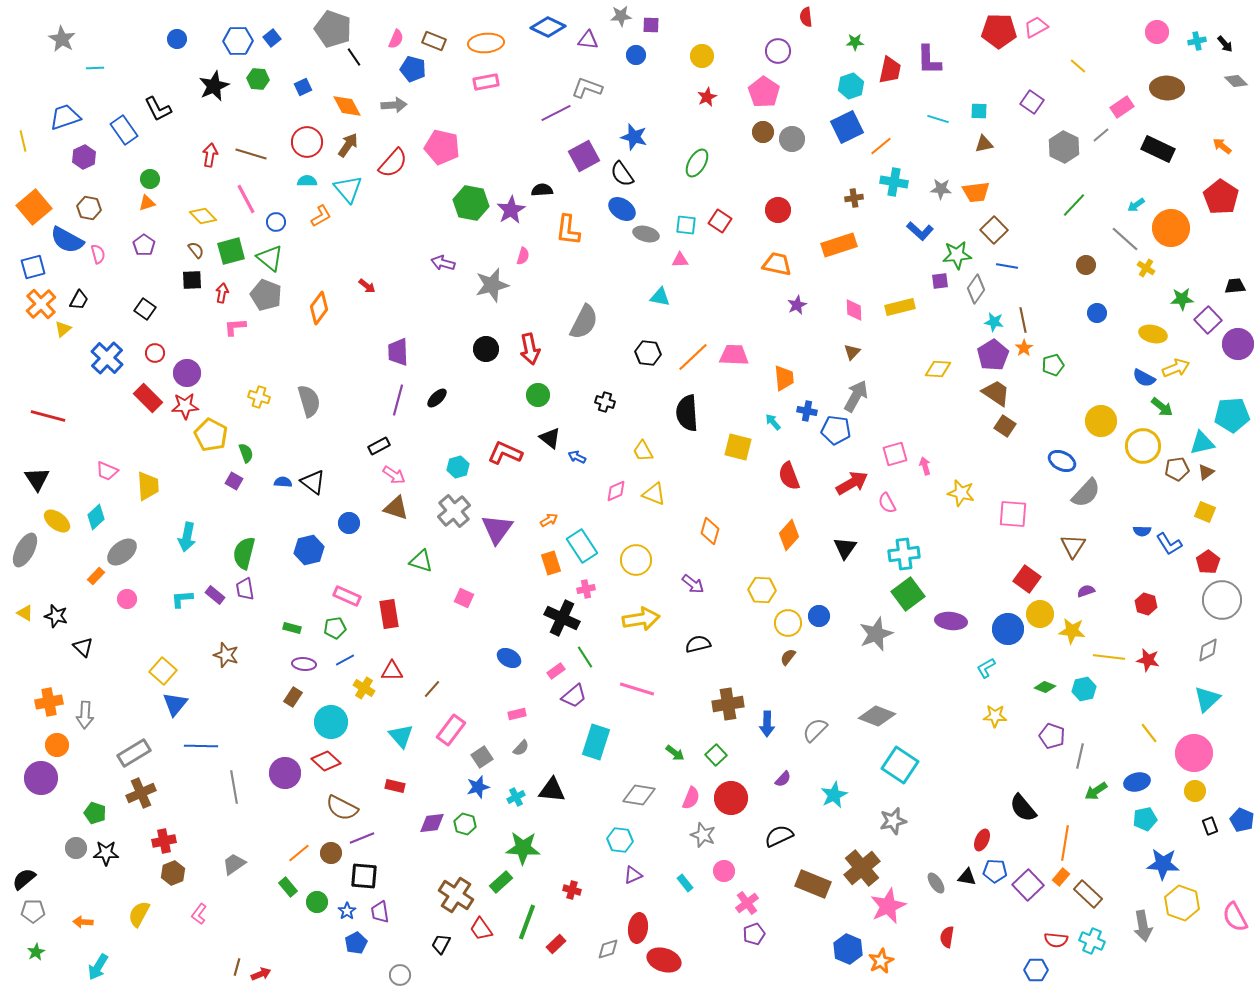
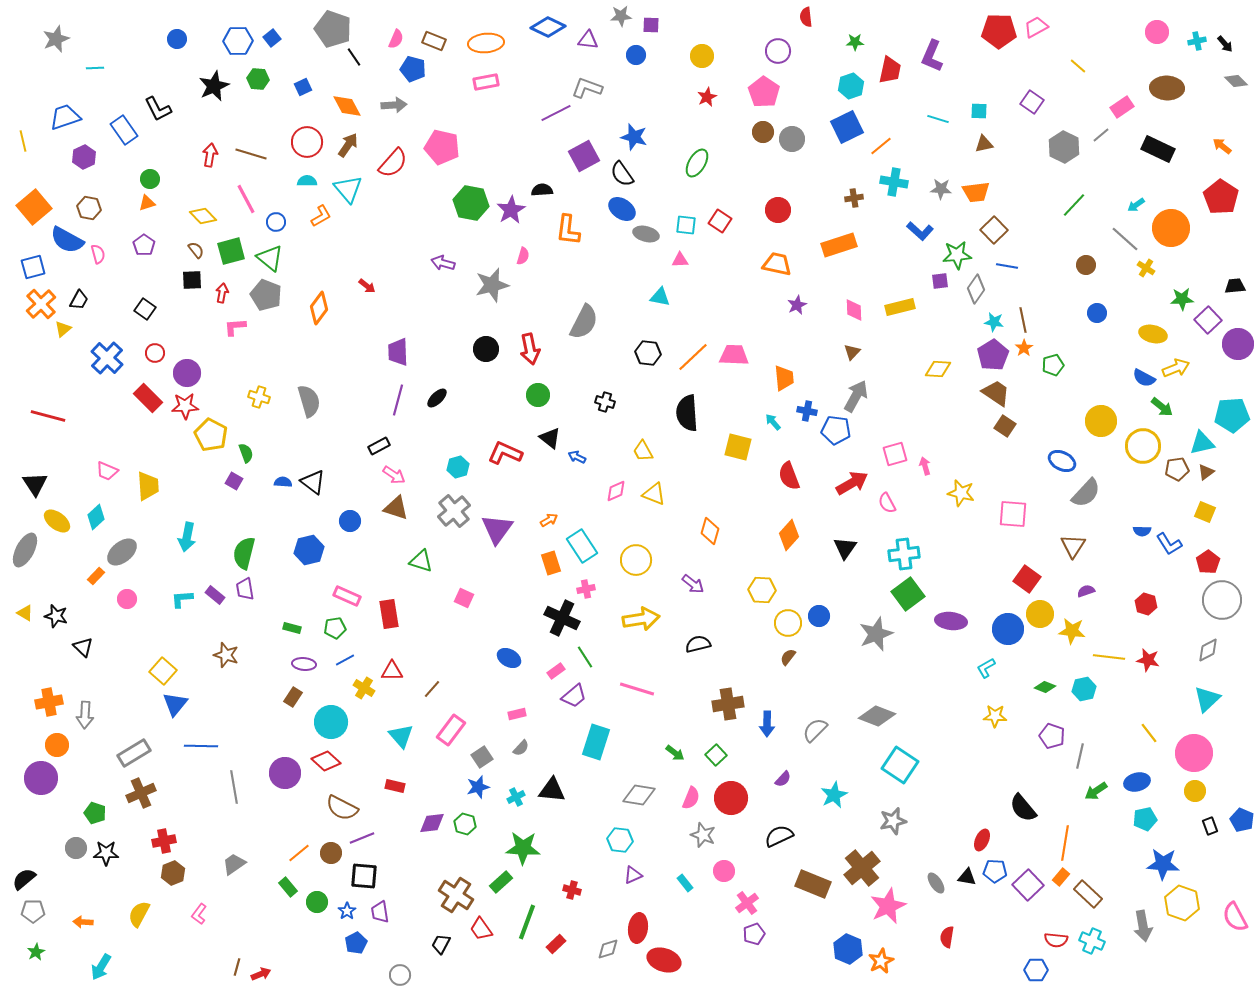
gray star at (62, 39): moved 6 px left; rotated 20 degrees clockwise
purple L-shape at (929, 60): moved 3 px right, 4 px up; rotated 24 degrees clockwise
black triangle at (37, 479): moved 2 px left, 5 px down
blue circle at (349, 523): moved 1 px right, 2 px up
cyan arrow at (98, 967): moved 3 px right
